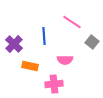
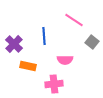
pink line: moved 2 px right, 2 px up
orange rectangle: moved 2 px left
